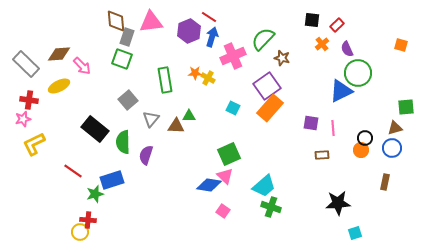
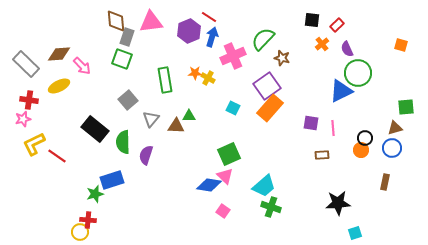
red line at (73, 171): moved 16 px left, 15 px up
